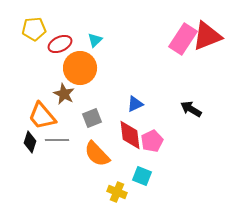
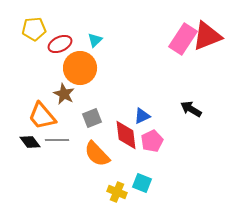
blue triangle: moved 7 px right, 12 px down
red diamond: moved 4 px left
black diamond: rotated 55 degrees counterclockwise
cyan square: moved 7 px down
